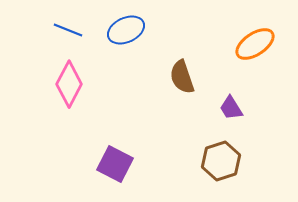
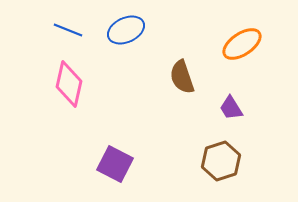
orange ellipse: moved 13 px left
pink diamond: rotated 15 degrees counterclockwise
